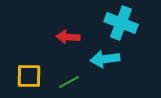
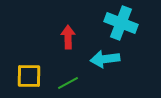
red arrow: rotated 85 degrees clockwise
green line: moved 1 px left, 1 px down
